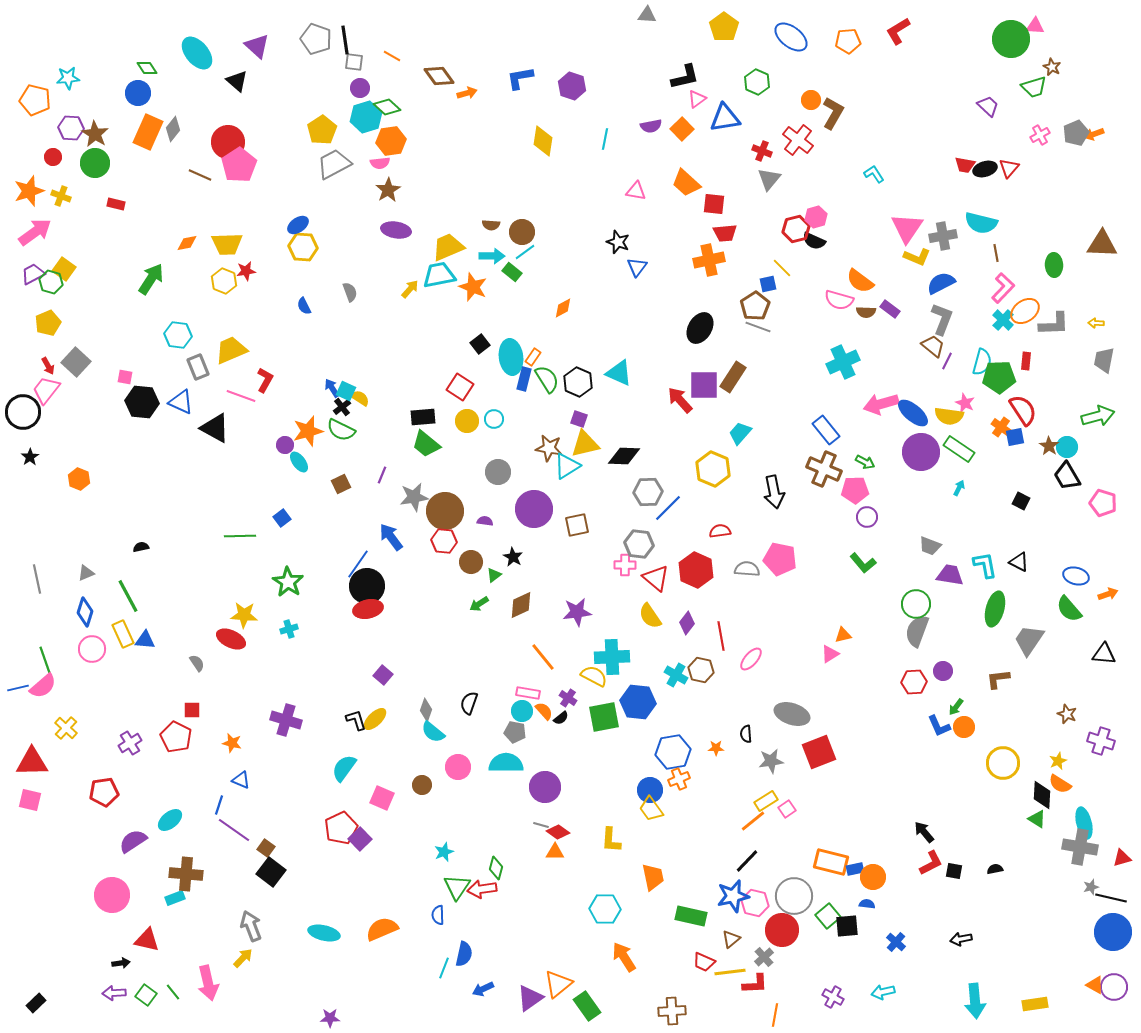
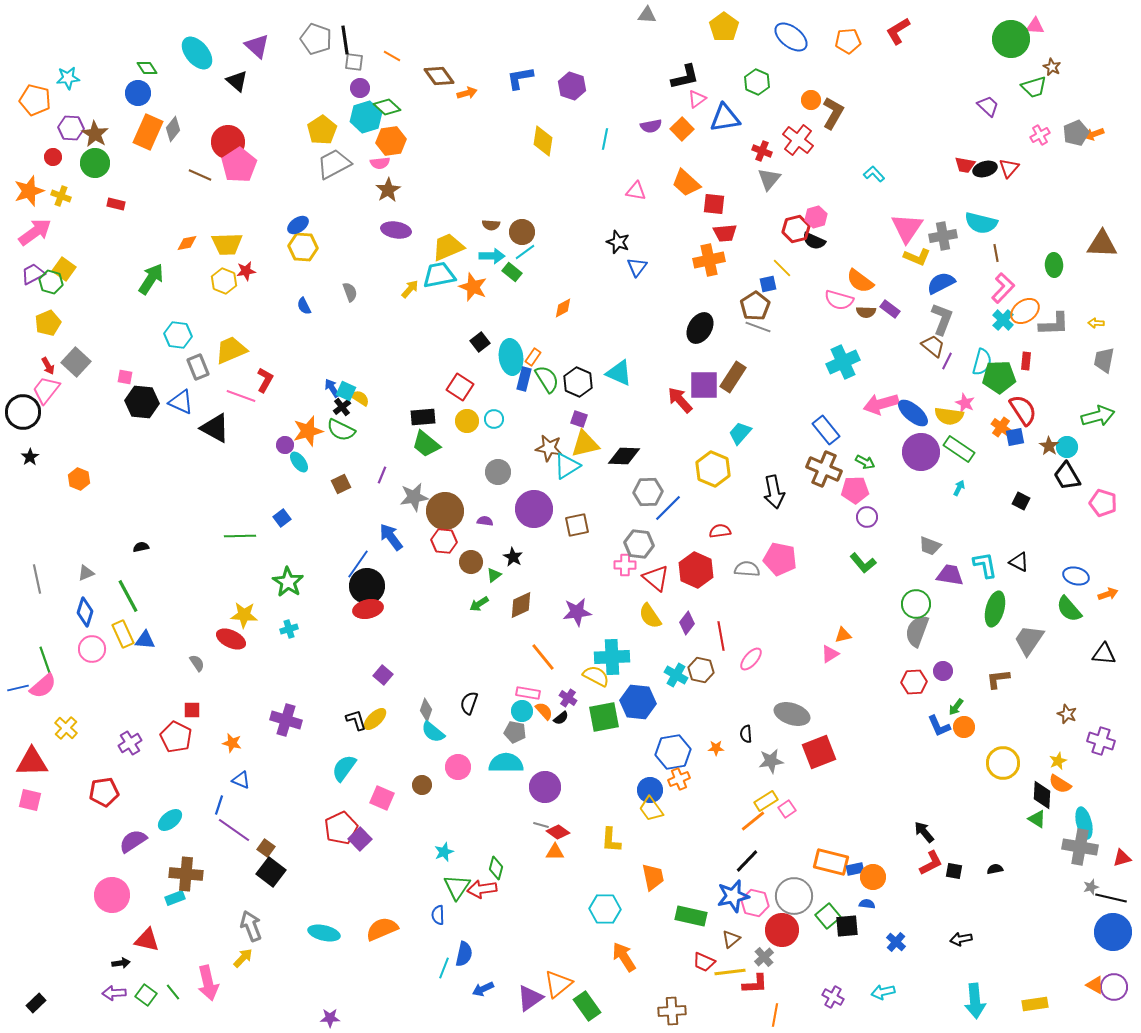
cyan L-shape at (874, 174): rotated 10 degrees counterclockwise
black square at (480, 344): moved 2 px up
yellow semicircle at (594, 676): moved 2 px right
